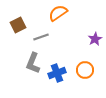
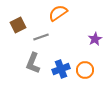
blue cross: moved 4 px right, 4 px up
